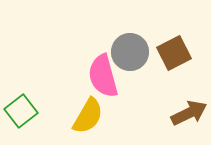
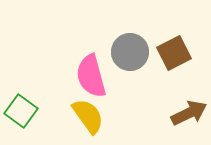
pink semicircle: moved 12 px left
green square: rotated 16 degrees counterclockwise
yellow semicircle: rotated 66 degrees counterclockwise
